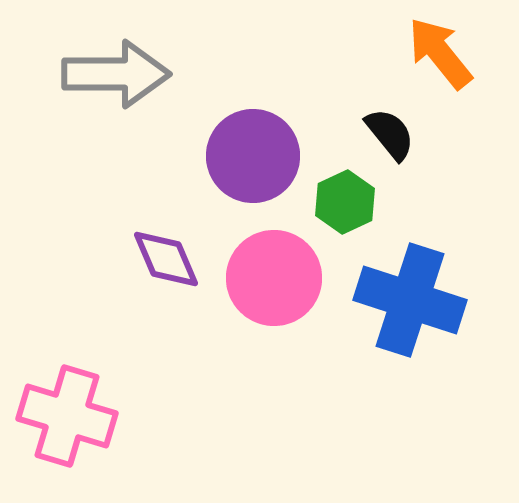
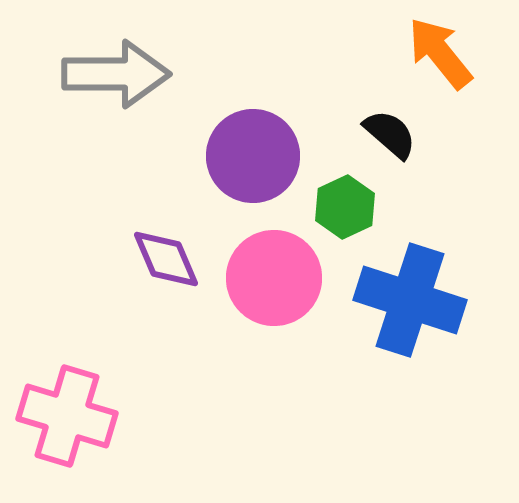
black semicircle: rotated 10 degrees counterclockwise
green hexagon: moved 5 px down
